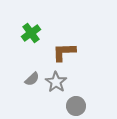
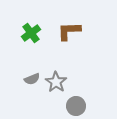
brown L-shape: moved 5 px right, 21 px up
gray semicircle: rotated 21 degrees clockwise
